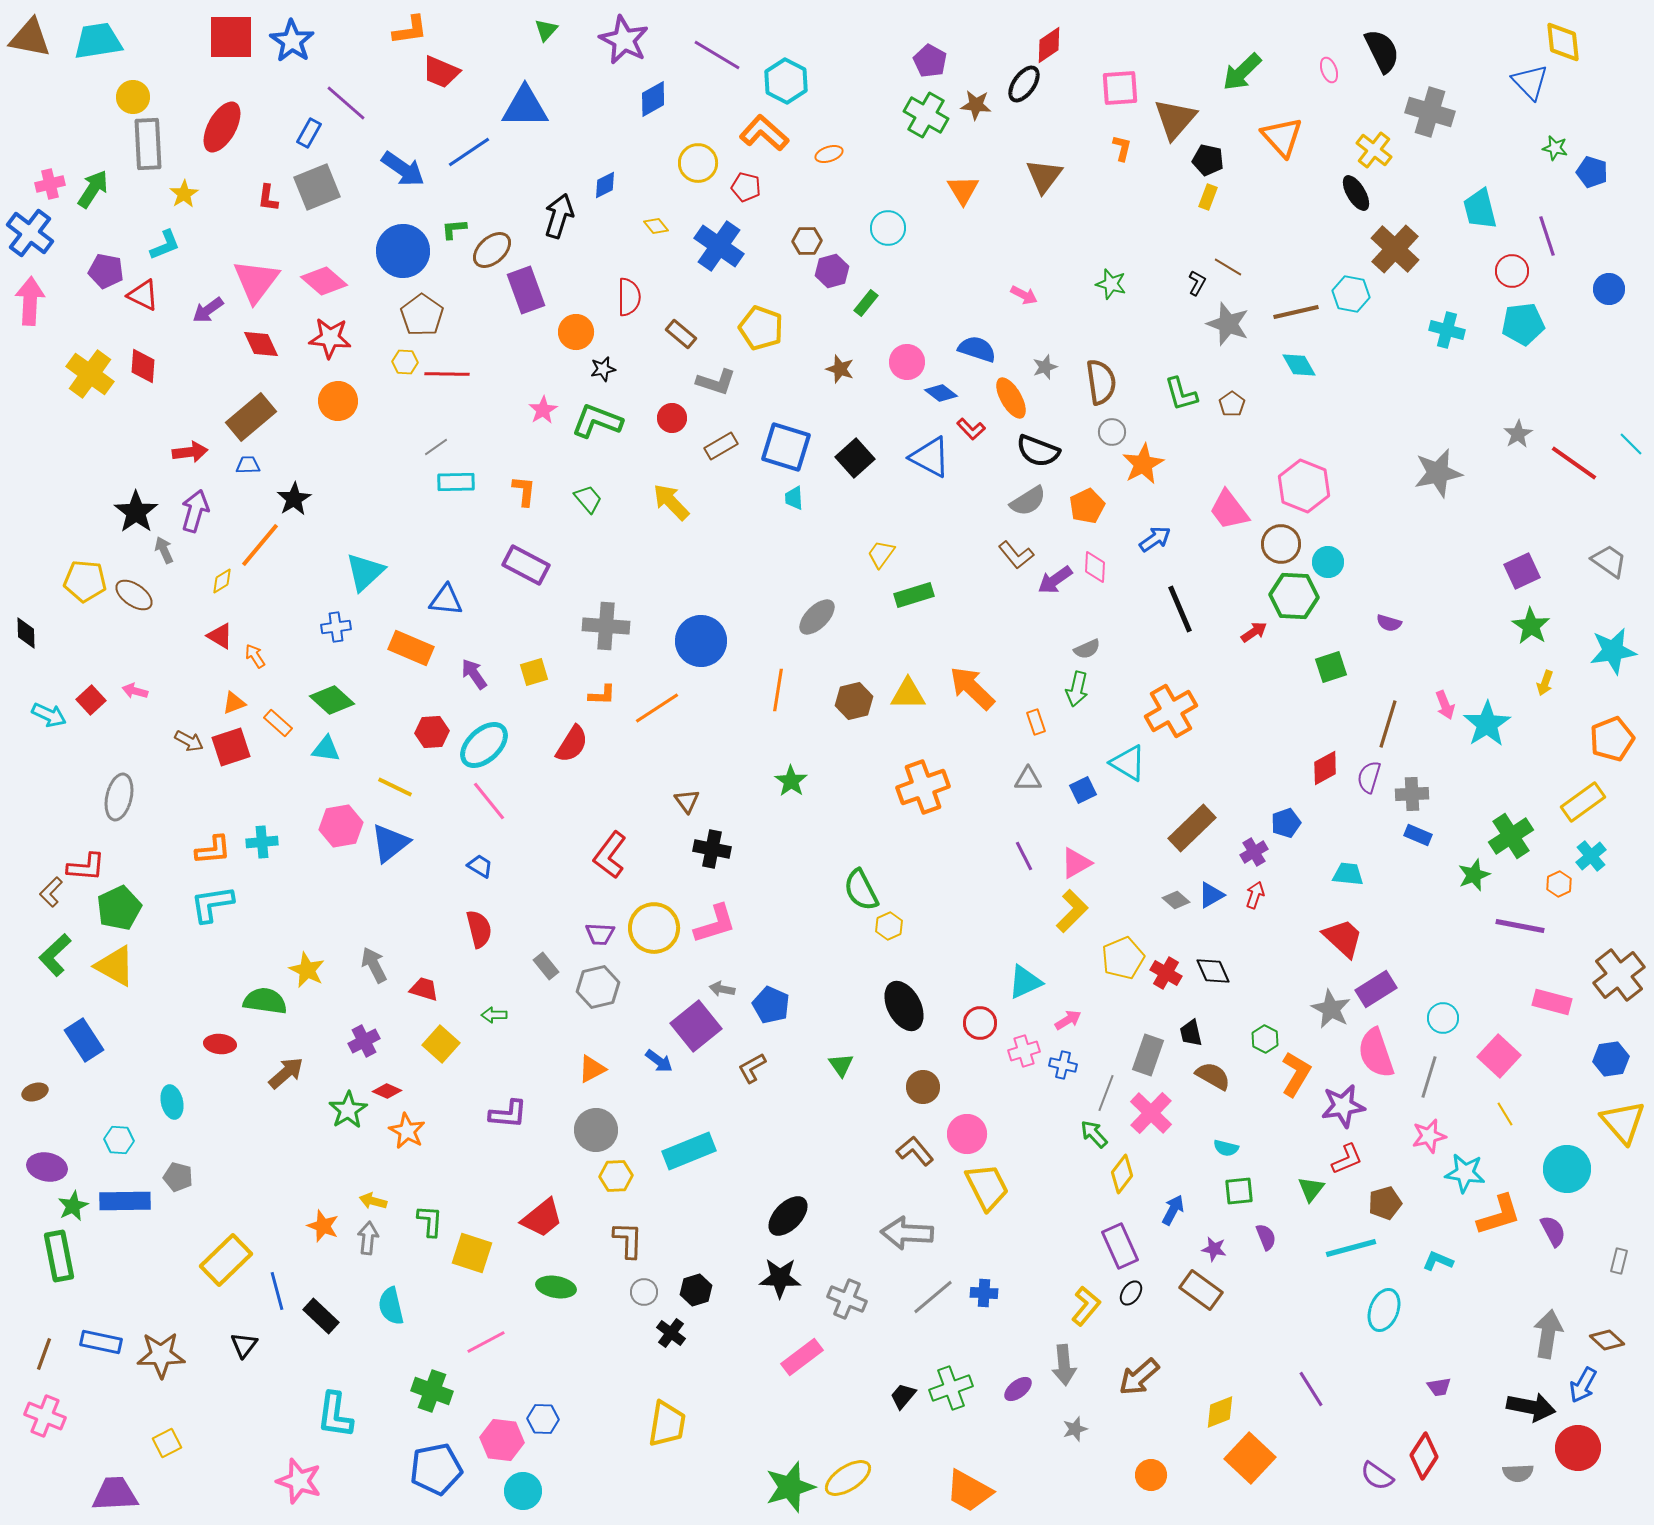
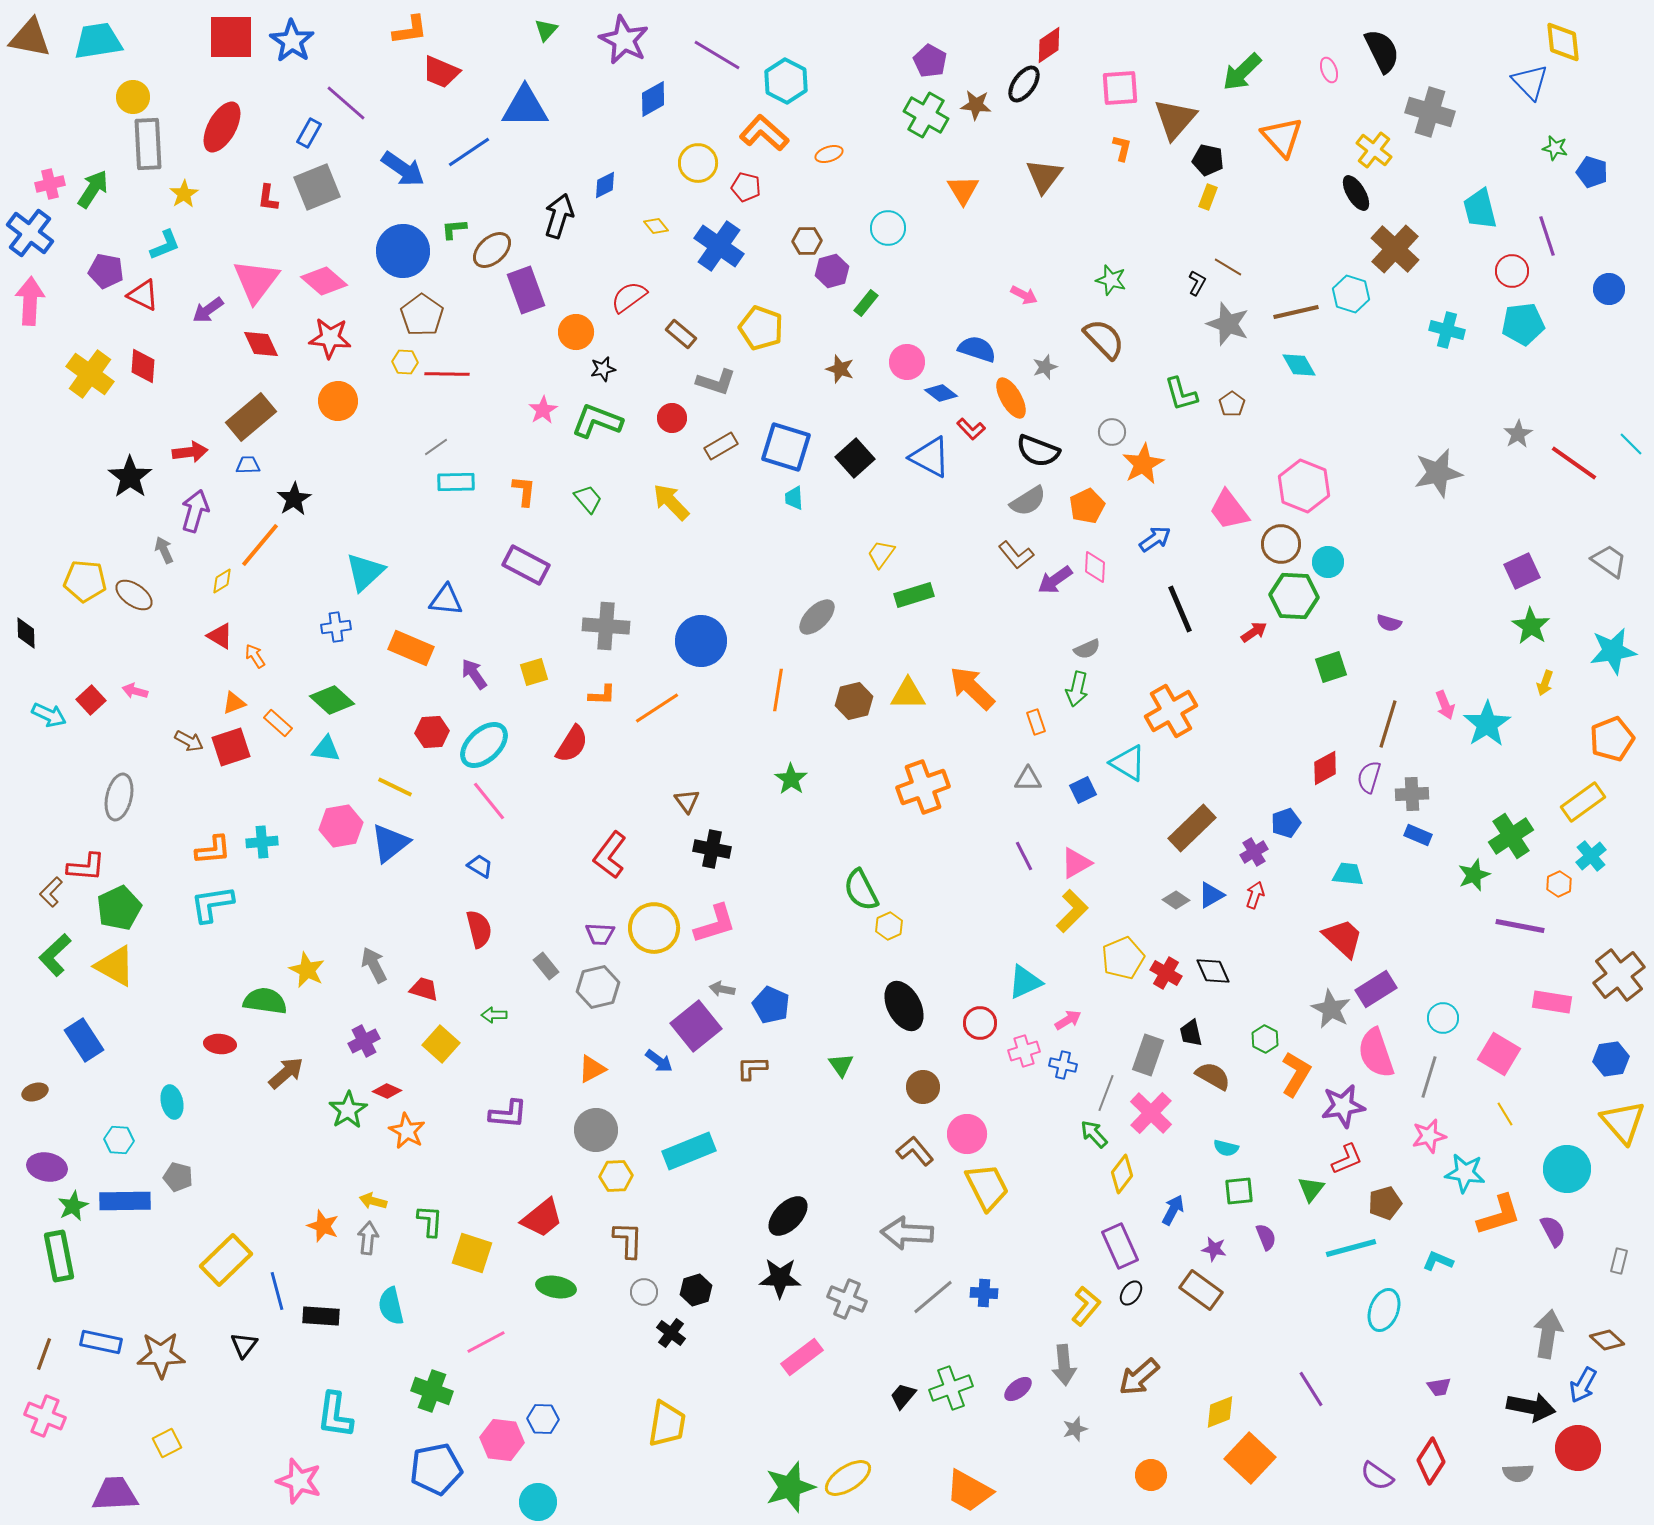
green star at (1111, 284): moved 4 px up
cyan hexagon at (1351, 294): rotated 6 degrees clockwise
red semicircle at (629, 297): rotated 126 degrees counterclockwise
brown semicircle at (1101, 382): moved 3 px right, 43 px up; rotated 36 degrees counterclockwise
black star at (136, 512): moved 6 px left, 35 px up
green star at (791, 781): moved 2 px up
gray diamond at (1176, 900): rotated 8 degrees counterclockwise
pink rectangle at (1552, 1002): rotated 6 degrees counterclockwise
pink square at (1499, 1056): moved 2 px up; rotated 12 degrees counterclockwise
brown L-shape at (752, 1068): rotated 28 degrees clockwise
black rectangle at (321, 1316): rotated 39 degrees counterclockwise
red diamond at (1424, 1456): moved 7 px right, 5 px down
cyan circle at (523, 1491): moved 15 px right, 11 px down
